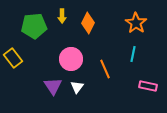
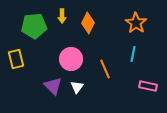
yellow rectangle: moved 3 px right, 1 px down; rotated 24 degrees clockwise
purple triangle: rotated 12 degrees counterclockwise
